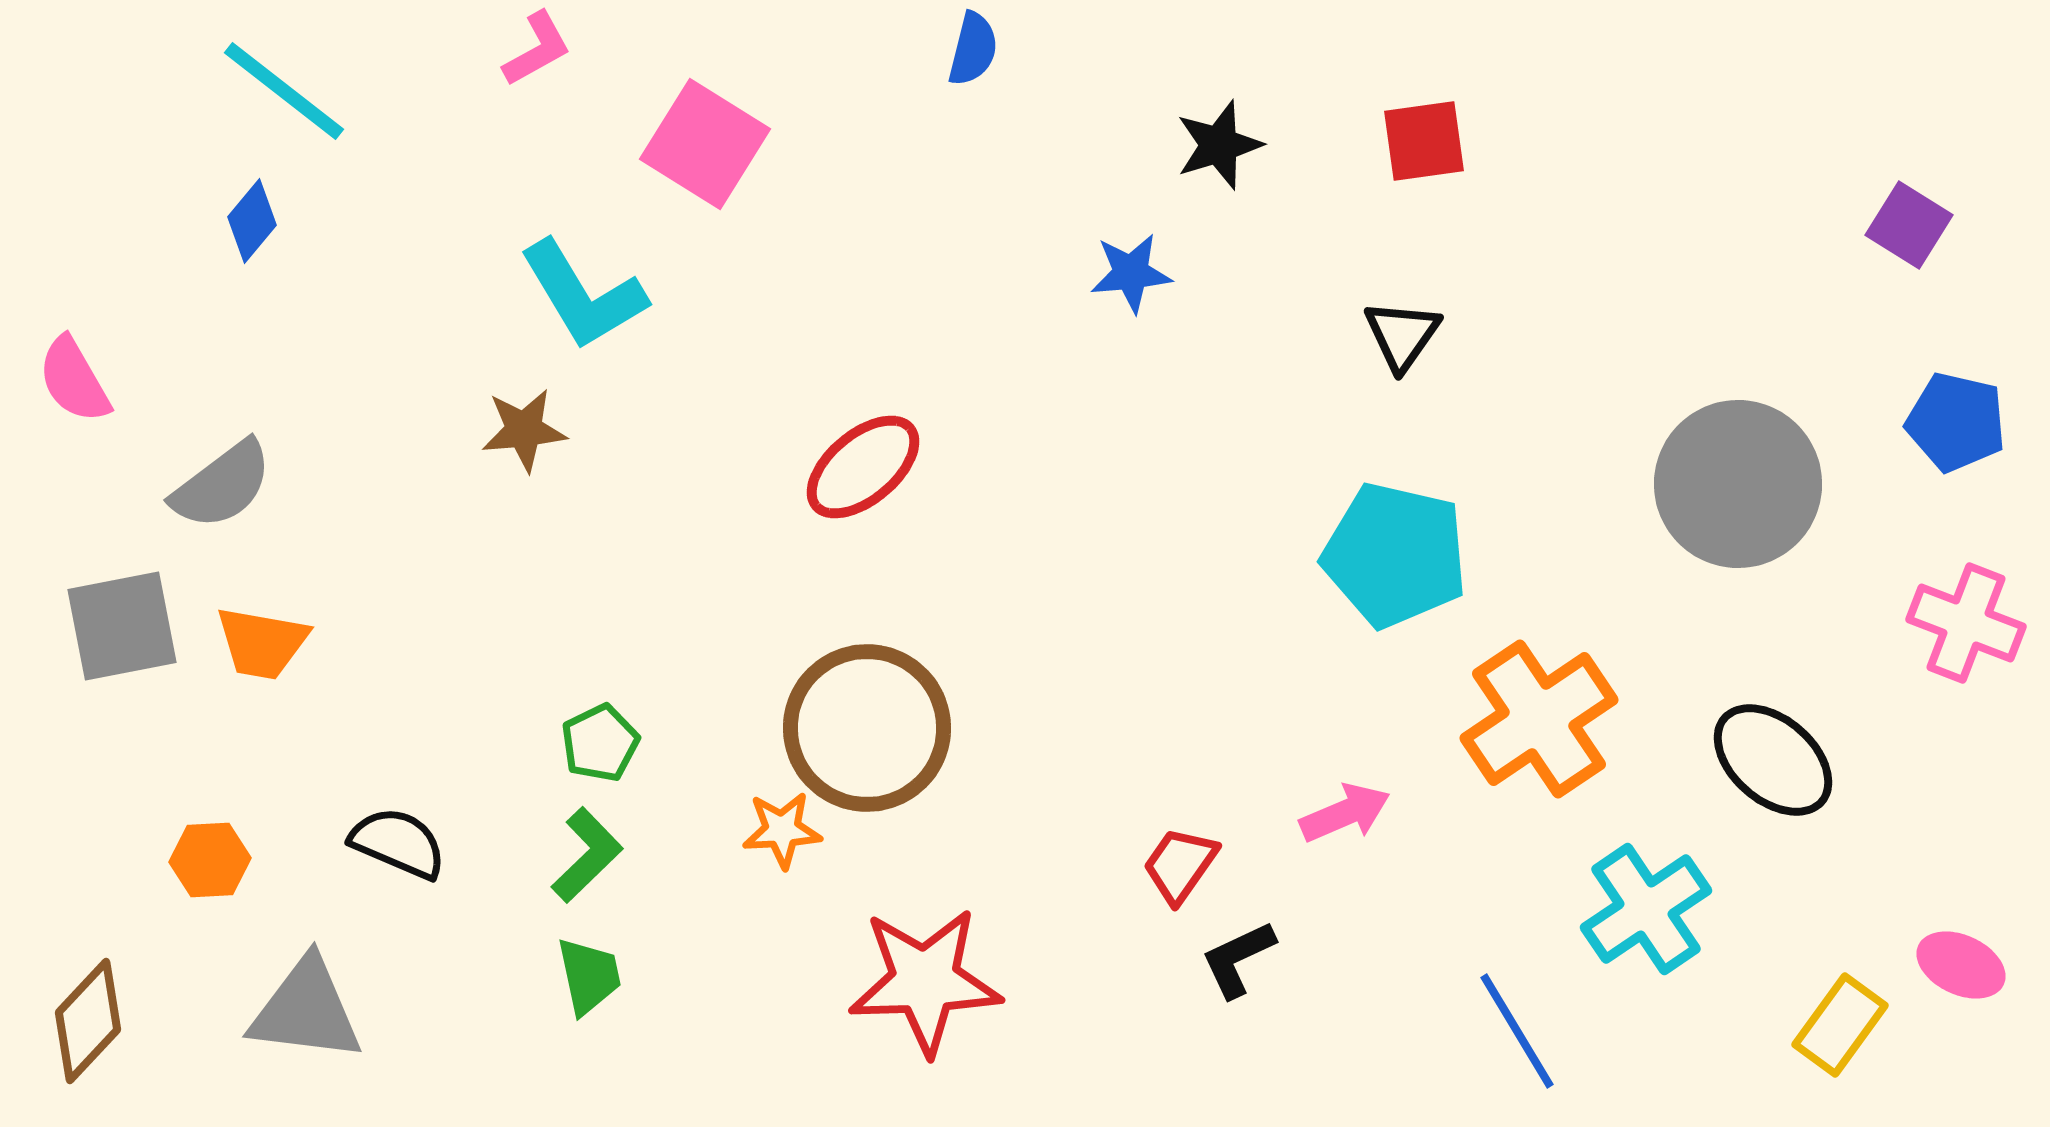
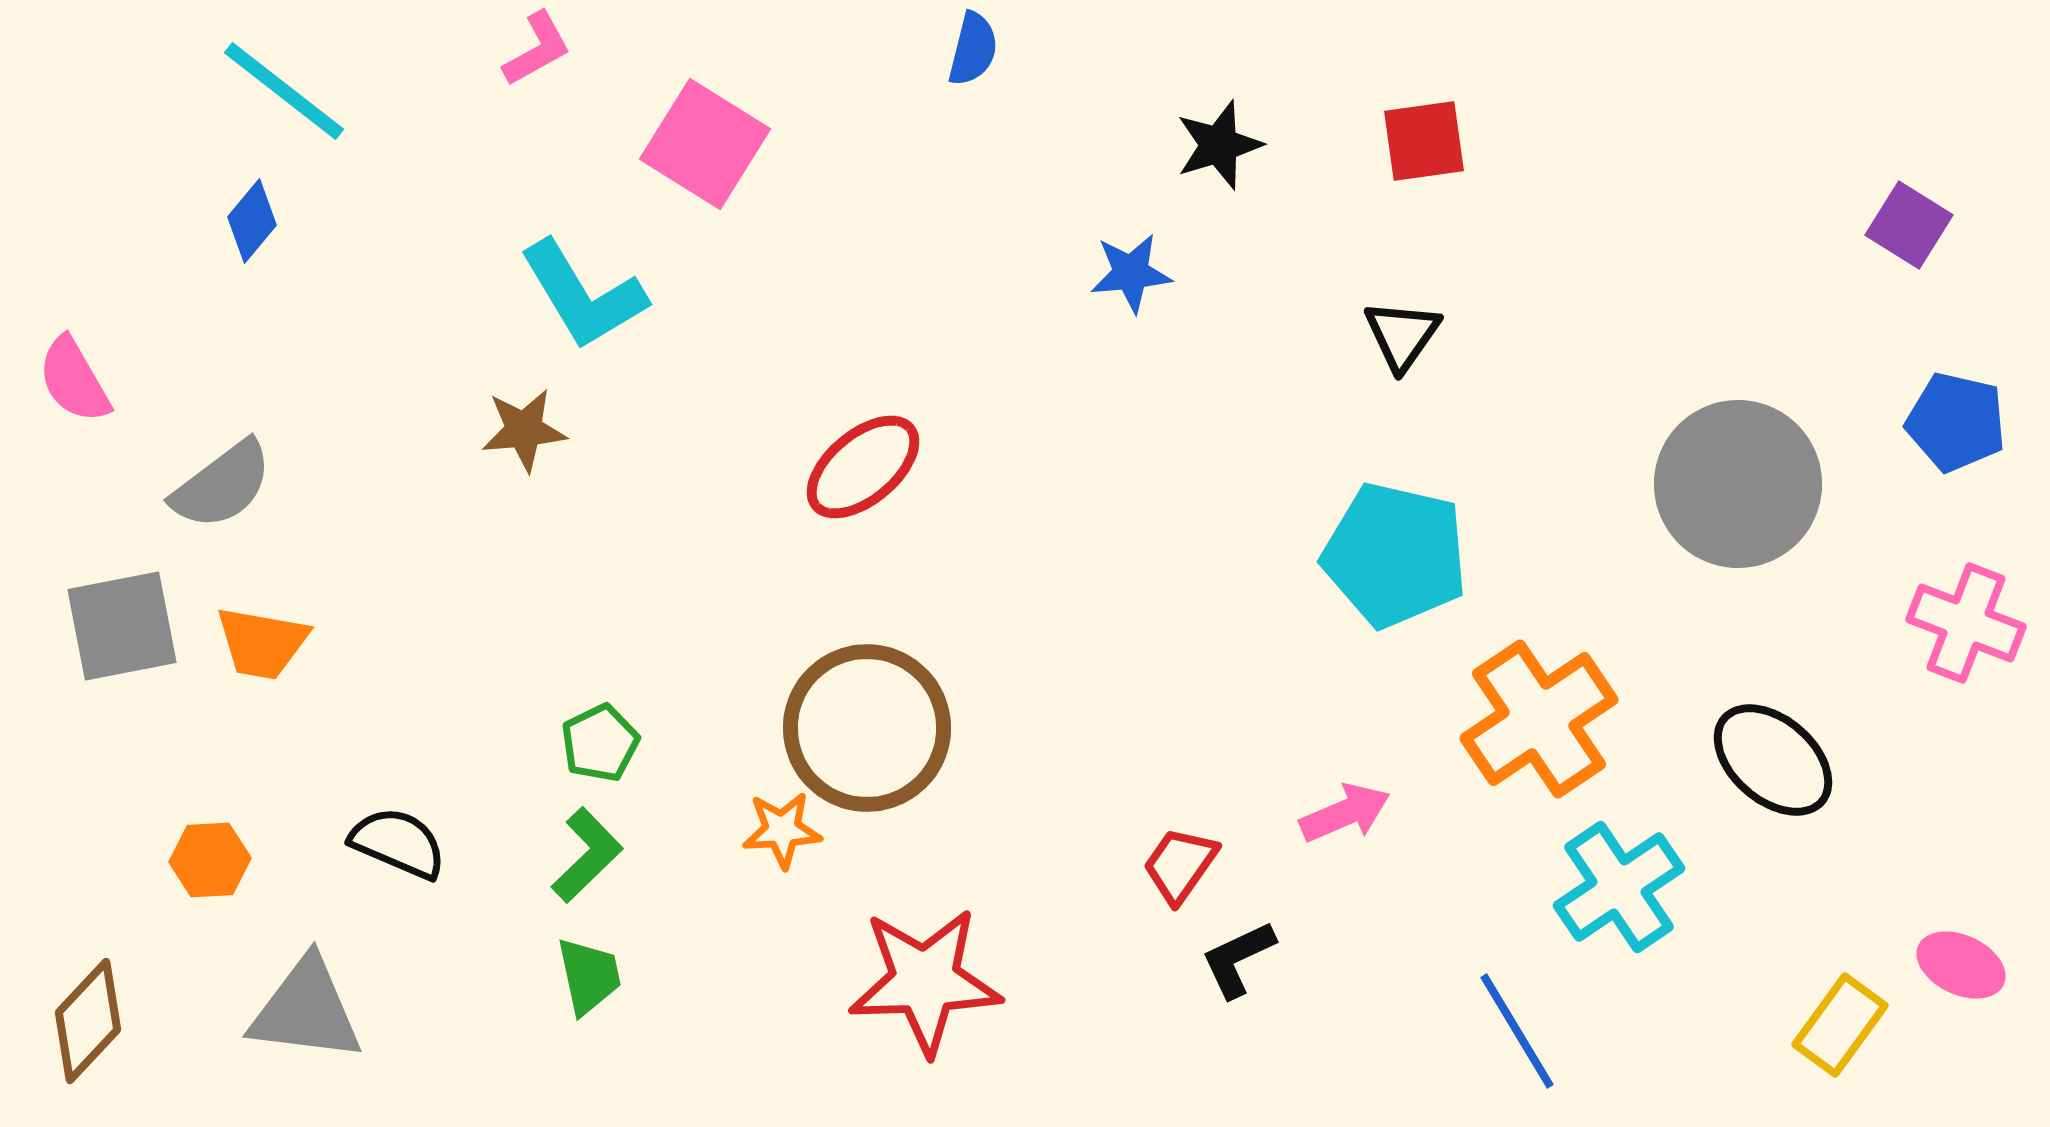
cyan cross: moved 27 px left, 22 px up
